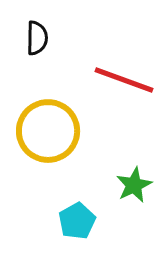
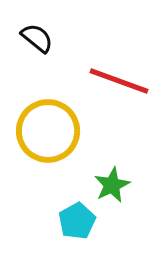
black semicircle: rotated 52 degrees counterclockwise
red line: moved 5 px left, 1 px down
green star: moved 22 px left
